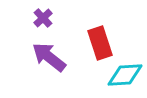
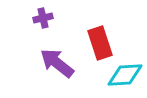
purple cross: rotated 30 degrees clockwise
purple arrow: moved 8 px right, 6 px down
